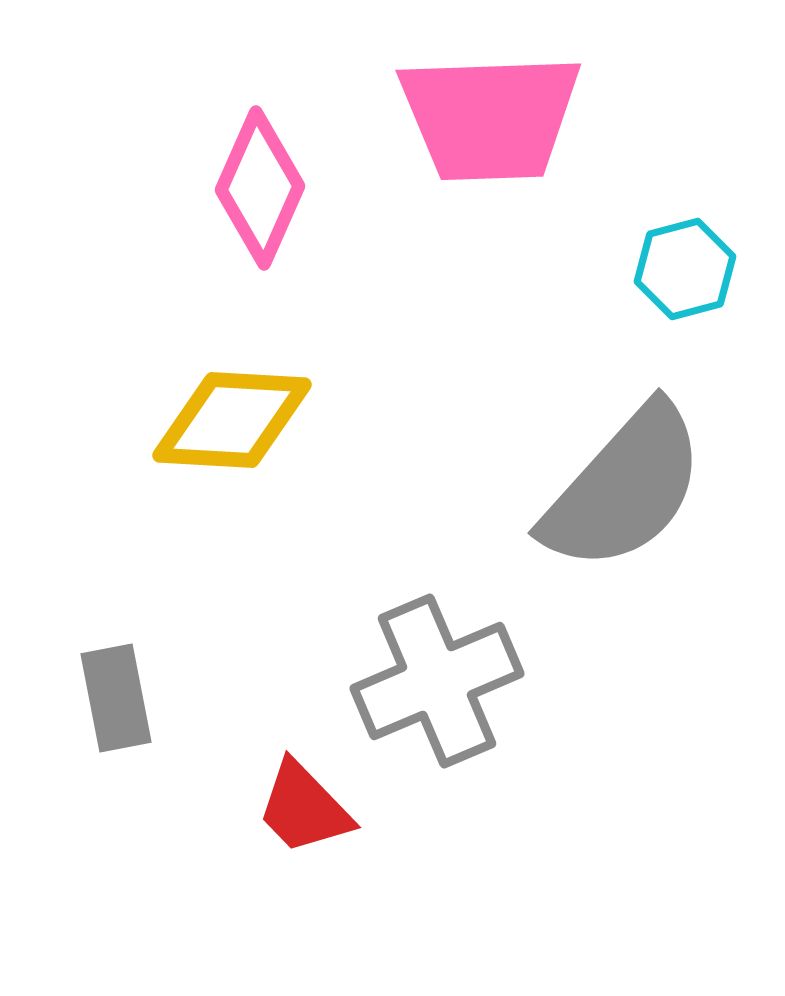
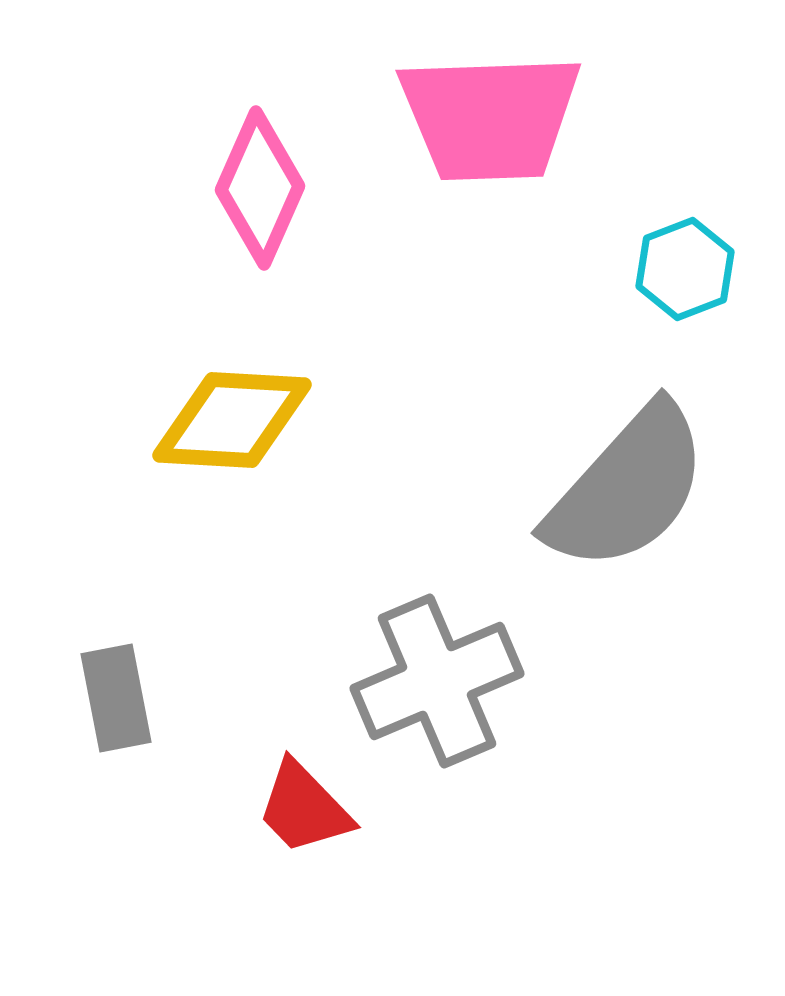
cyan hexagon: rotated 6 degrees counterclockwise
gray semicircle: moved 3 px right
